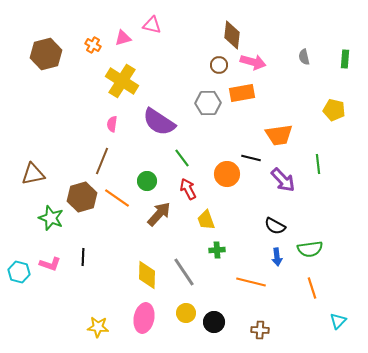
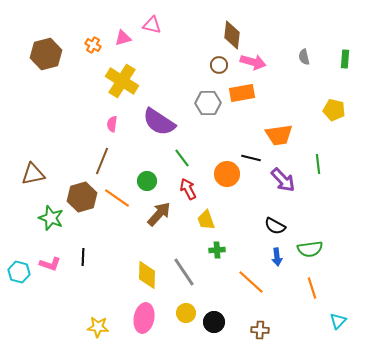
orange line at (251, 282): rotated 28 degrees clockwise
